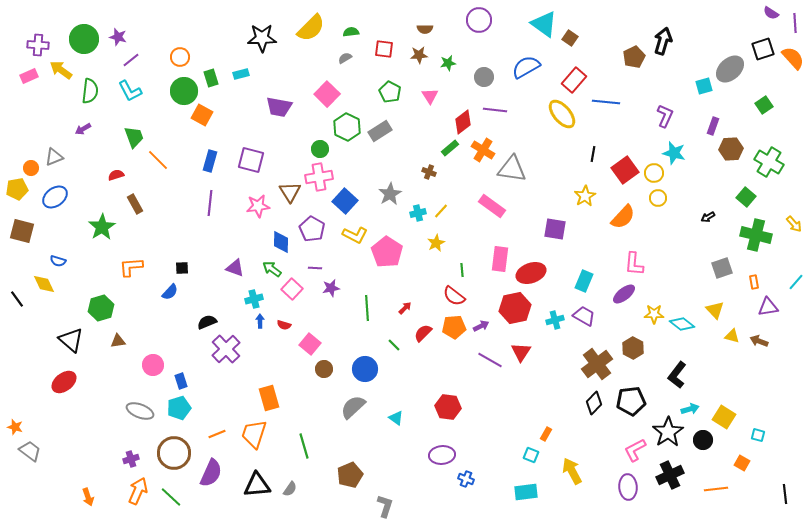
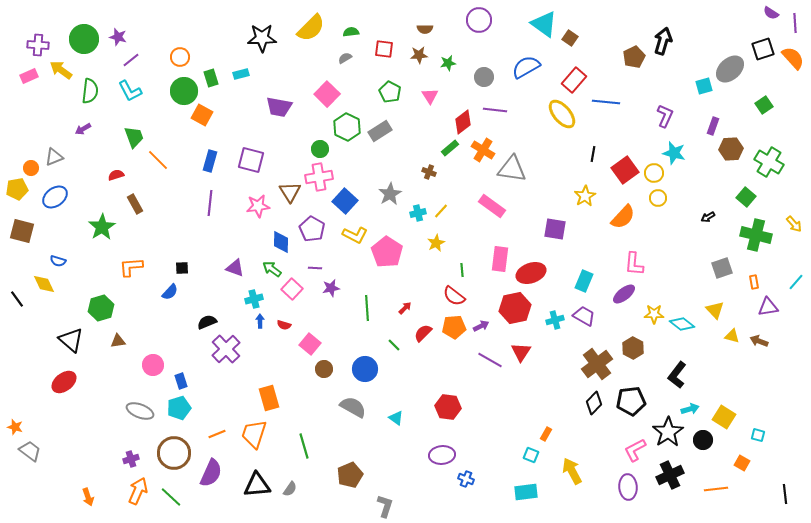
gray semicircle at (353, 407): rotated 72 degrees clockwise
